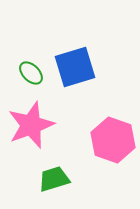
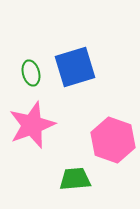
green ellipse: rotated 30 degrees clockwise
pink star: moved 1 px right
green trapezoid: moved 21 px right; rotated 12 degrees clockwise
